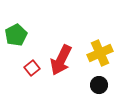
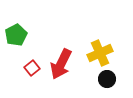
red arrow: moved 4 px down
black circle: moved 8 px right, 6 px up
